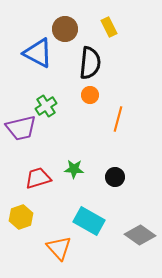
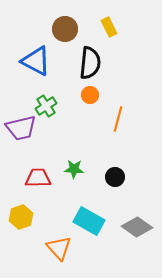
blue triangle: moved 2 px left, 8 px down
red trapezoid: rotated 16 degrees clockwise
gray diamond: moved 3 px left, 8 px up
